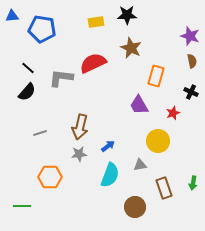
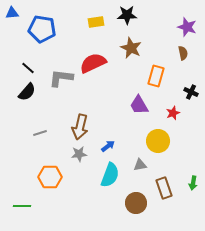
blue triangle: moved 3 px up
purple star: moved 3 px left, 9 px up
brown semicircle: moved 9 px left, 8 px up
brown circle: moved 1 px right, 4 px up
